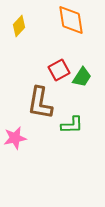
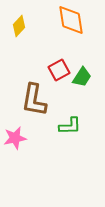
brown L-shape: moved 6 px left, 3 px up
green L-shape: moved 2 px left, 1 px down
